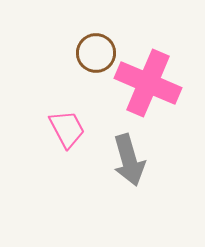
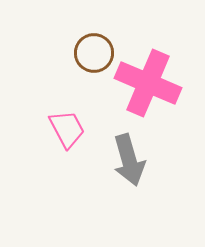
brown circle: moved 2 px left
